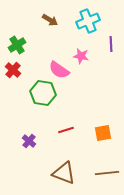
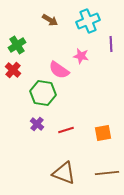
purple cross: moved 8 px right, 17 px up
